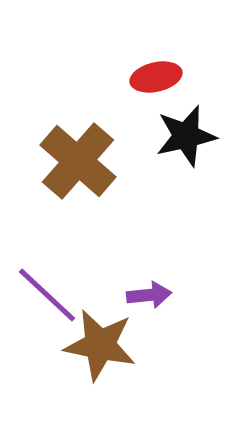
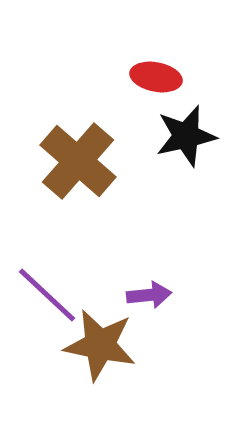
red ellipse: rotated 24 degrees clockwise
